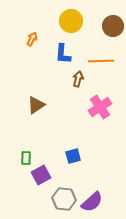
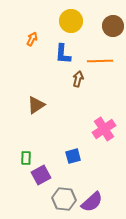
orange line: moved 1 px left
pink cross: moved 4 px right, 22 px down
